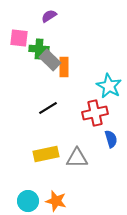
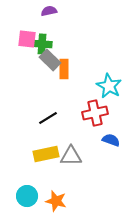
purple semicircle: moved 5 px up; rotated 21 degrees clockwise
pink square: moved 8 px right, 1 px down
green cross: moved 3 px right, 5 px up
orange rectangle: moved 2 px down
black line: moved 10 px down
blue semicircle: moved 1 px down; rotated 54 degrees counterclockwise
gray triangle: moved 6 px left, 2 px up
cyan circle: moved 1 px left, 5 px up
